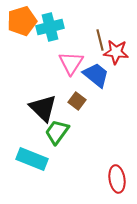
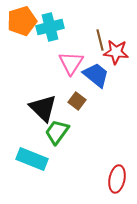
red ellipse: rotated 20 degrees clockwise
